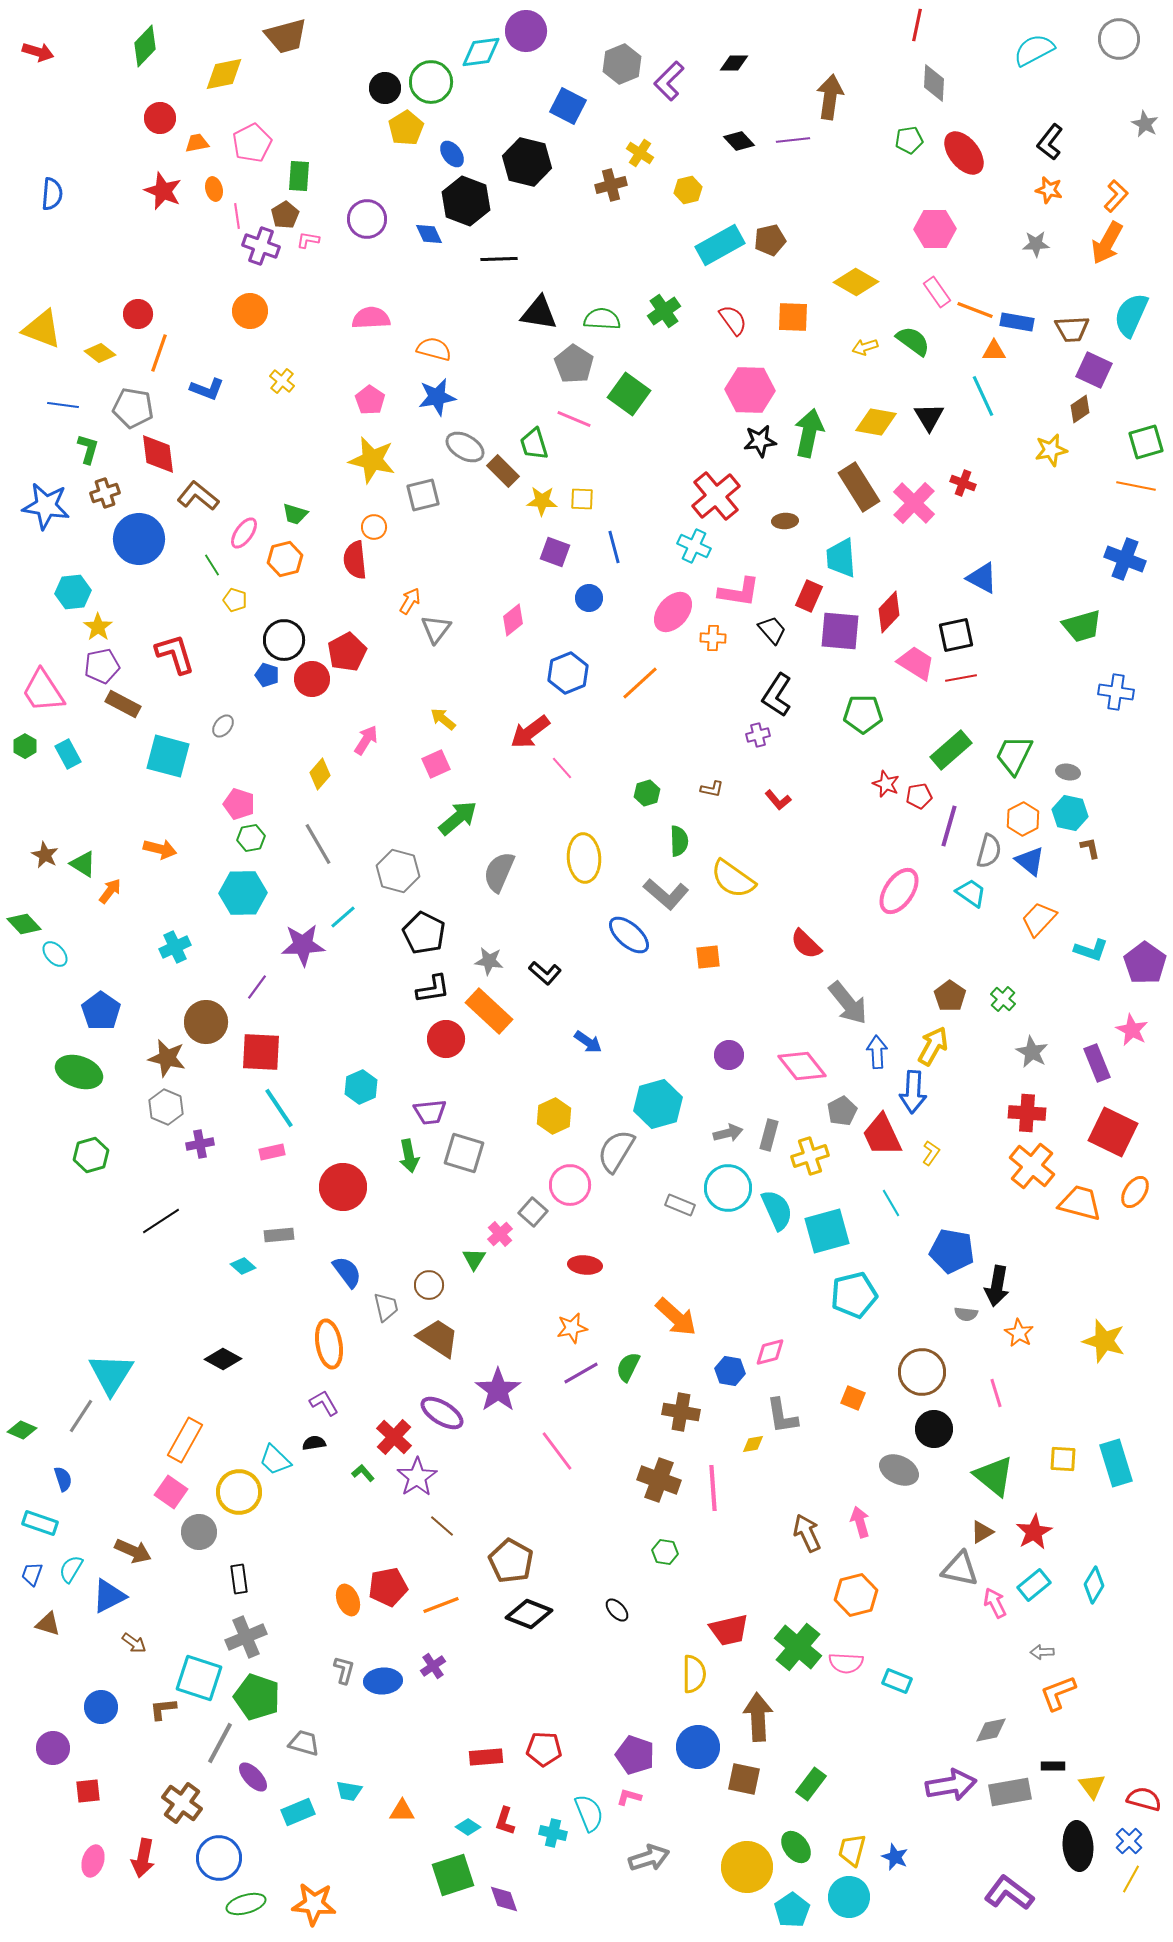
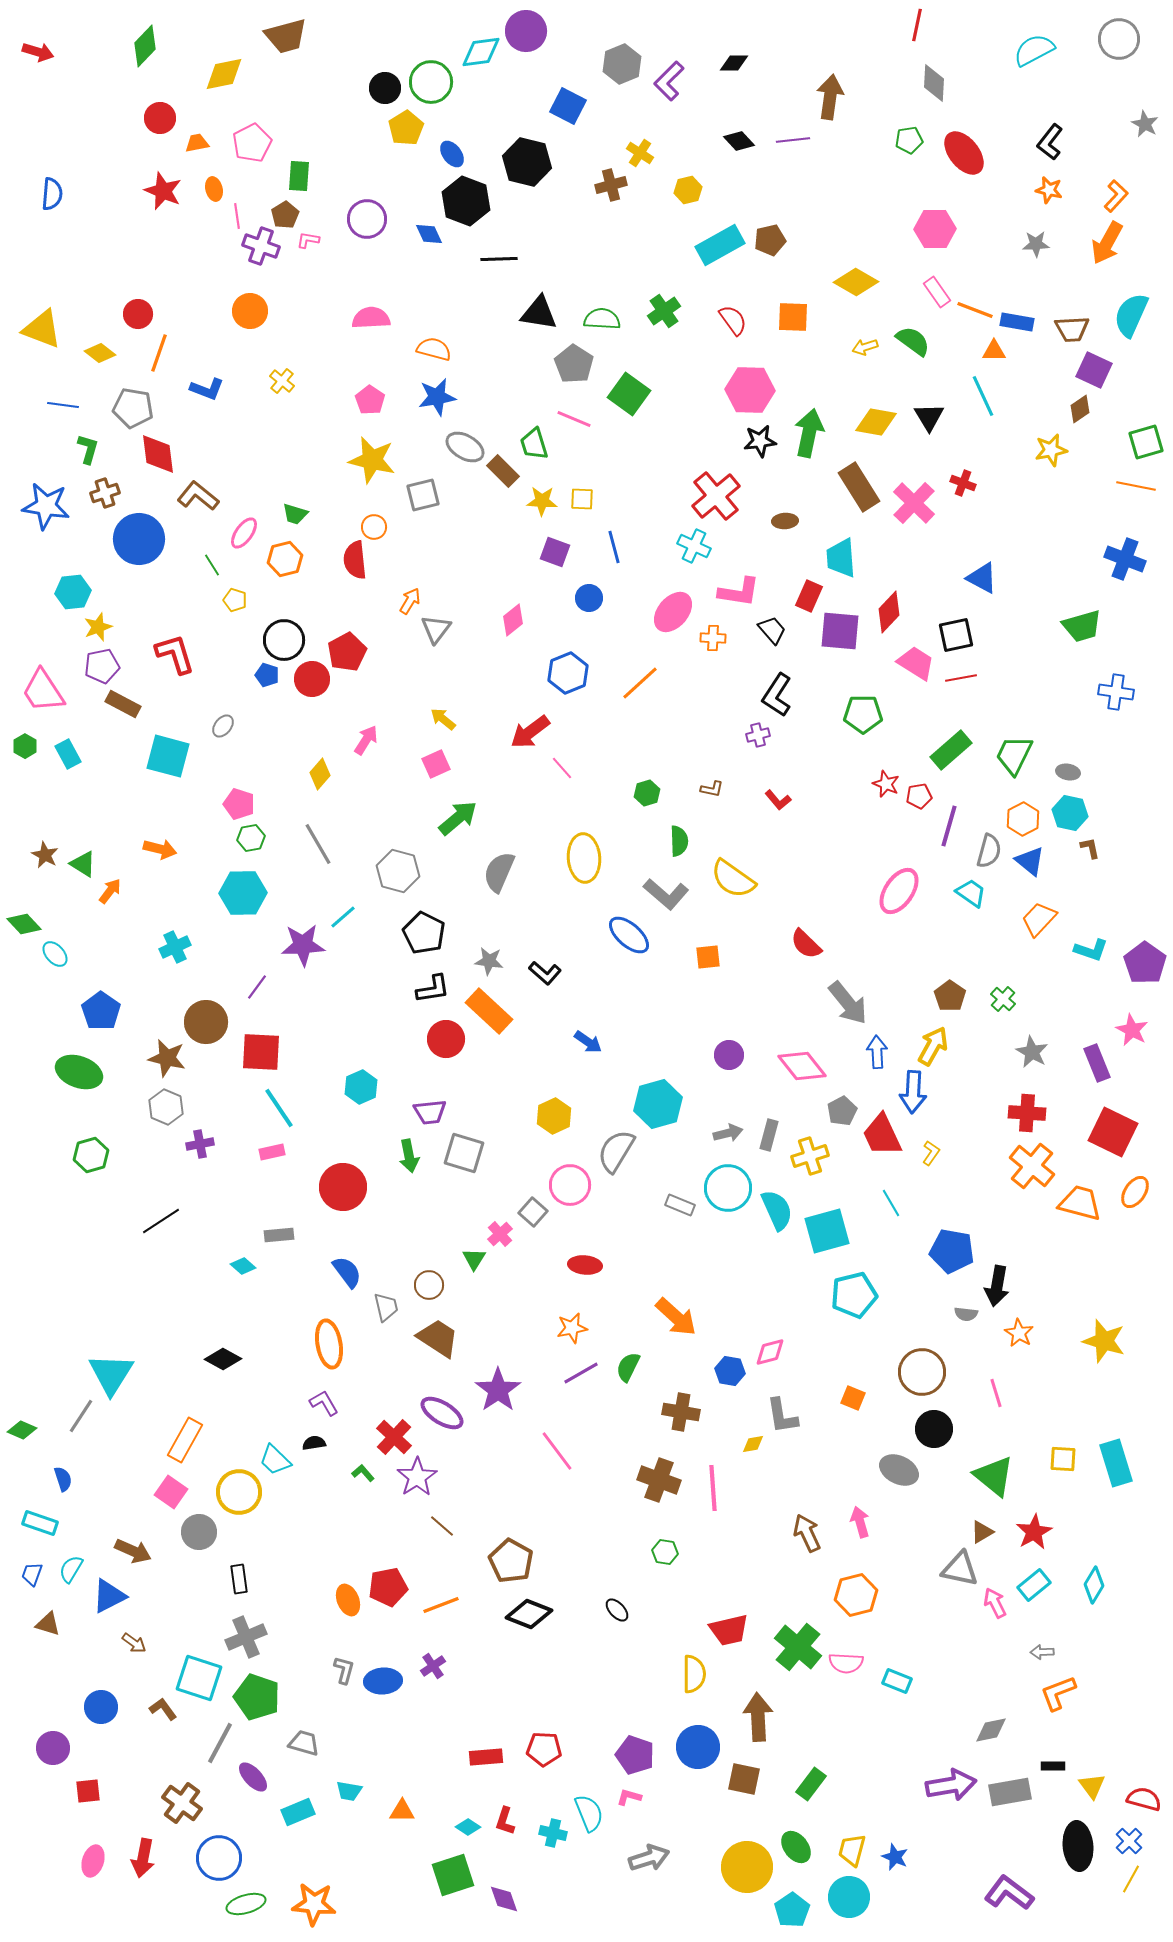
yellow star at (98, 627): rotated 16 degrees clockwise
brown L-shape at (163, 1709): rotated 60 degrees clockwise
